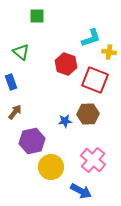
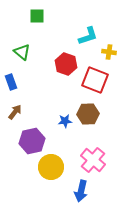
cyan L-shape: moved 3 px left, 2 px up
green triangle: moved 1 px right
blue arrow: rotated 75 degrees clockwise
